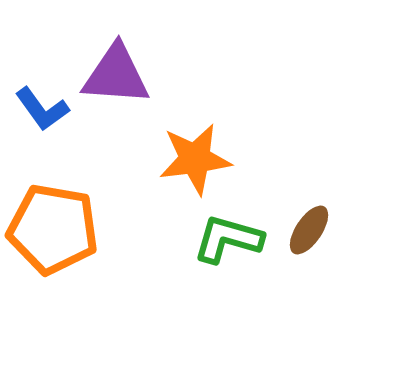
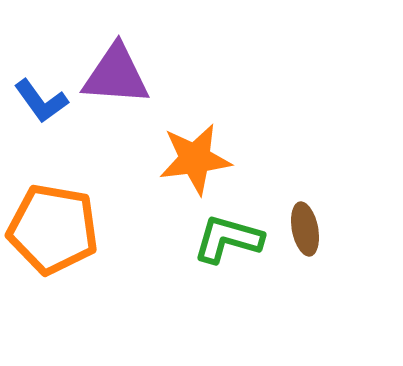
blue L-shape: moved 1 px left, 8 px up
brown ellipse: moved 4 px left, 1 px up; rotated 45 degrees counterclockwise
